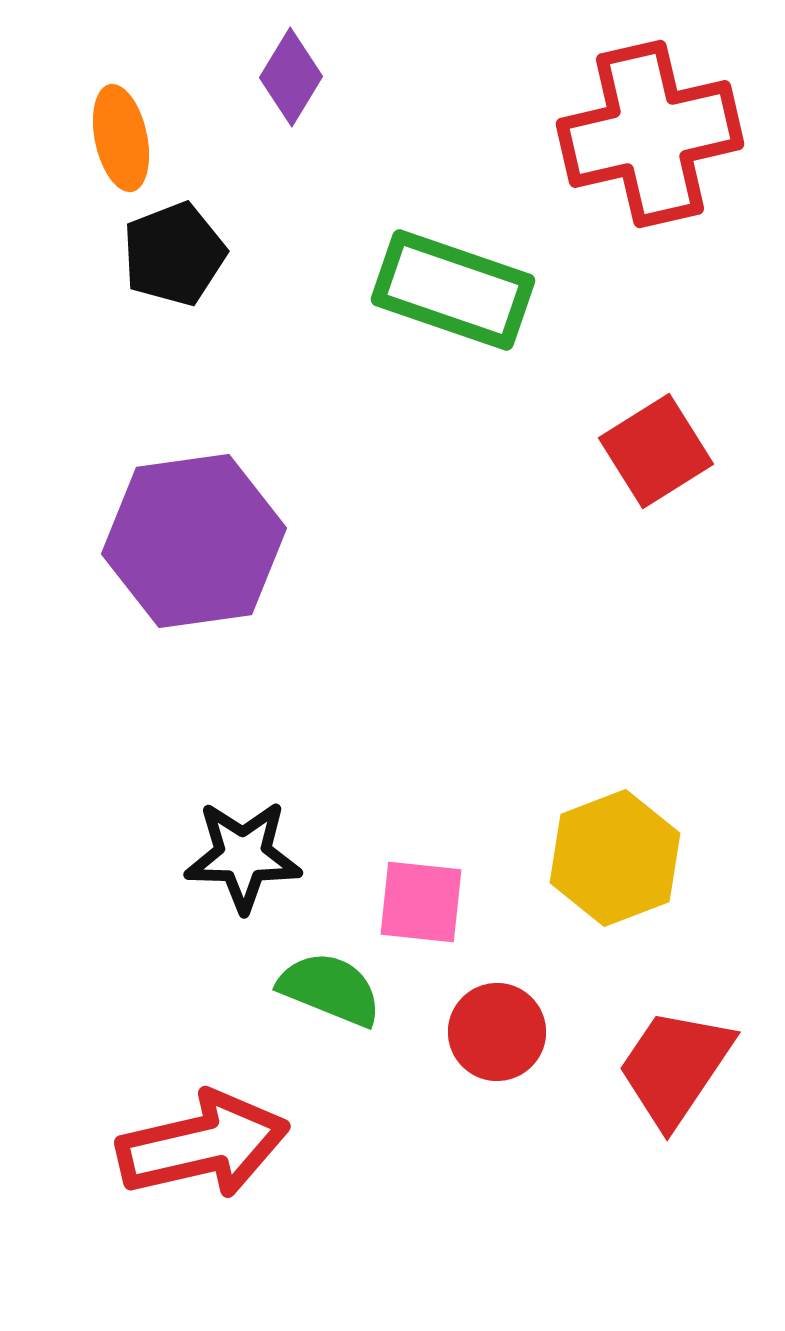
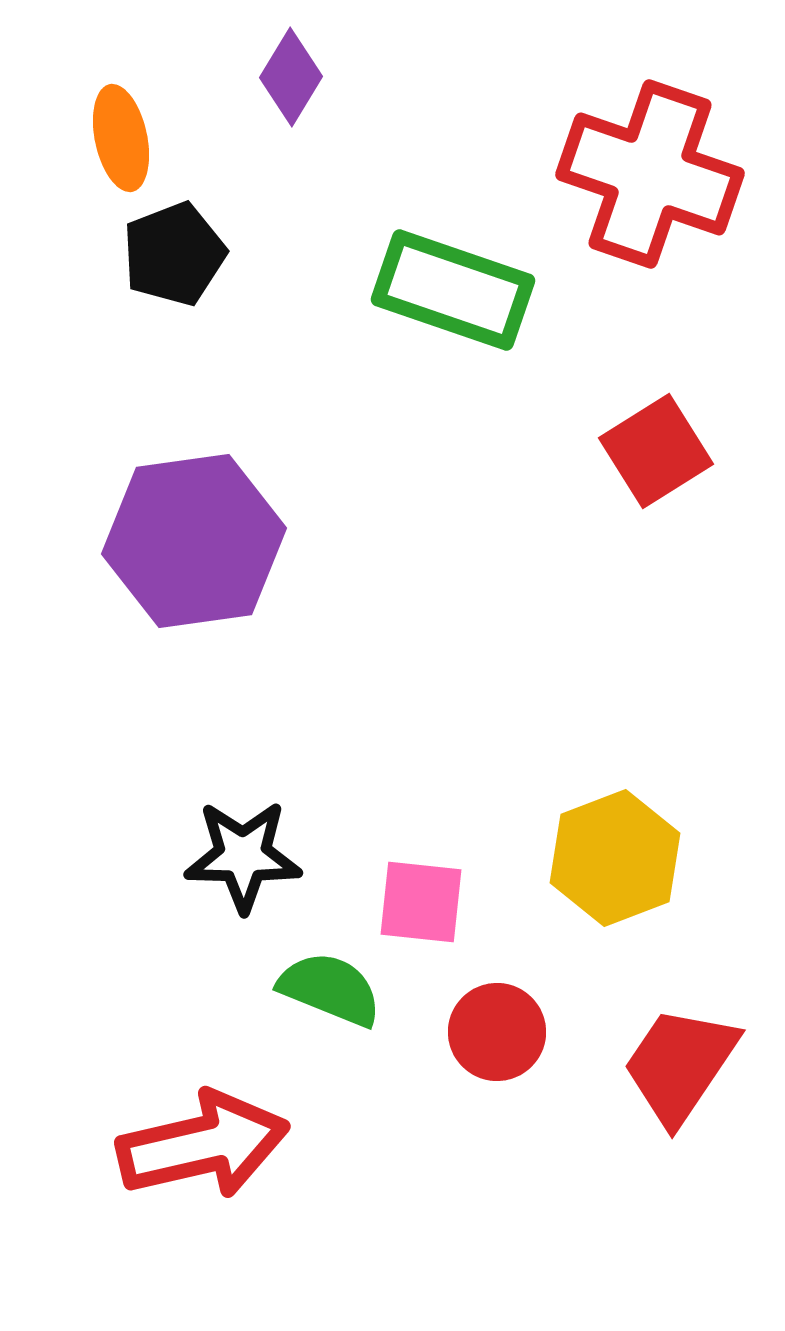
red cross: moved 40 px down; rotated 32 degrees clockwise
red trapezoid: moved 5 px right, 2 px up
